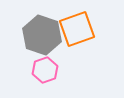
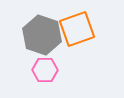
pink hexagon: rotated 20 degrees clockwise
